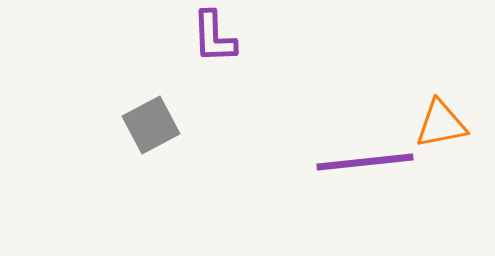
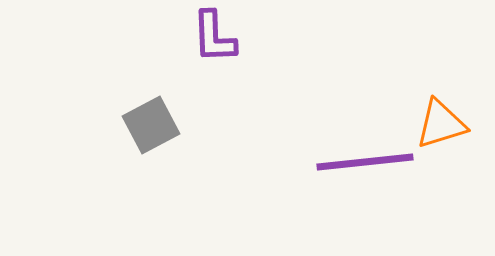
orange triangle: rotated 6 degrees counterclockwise
